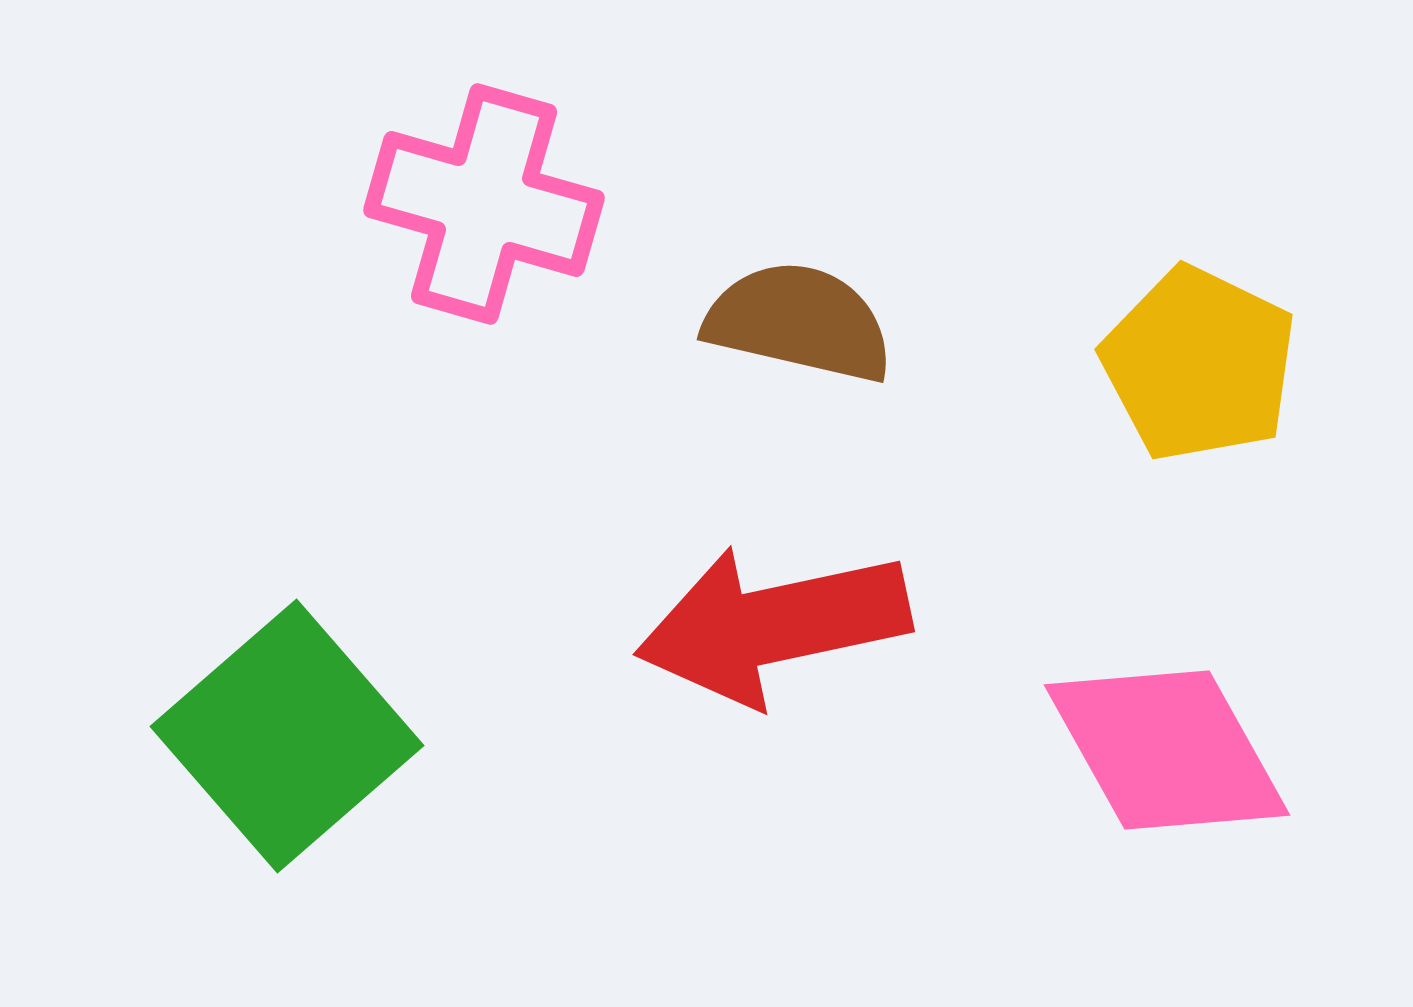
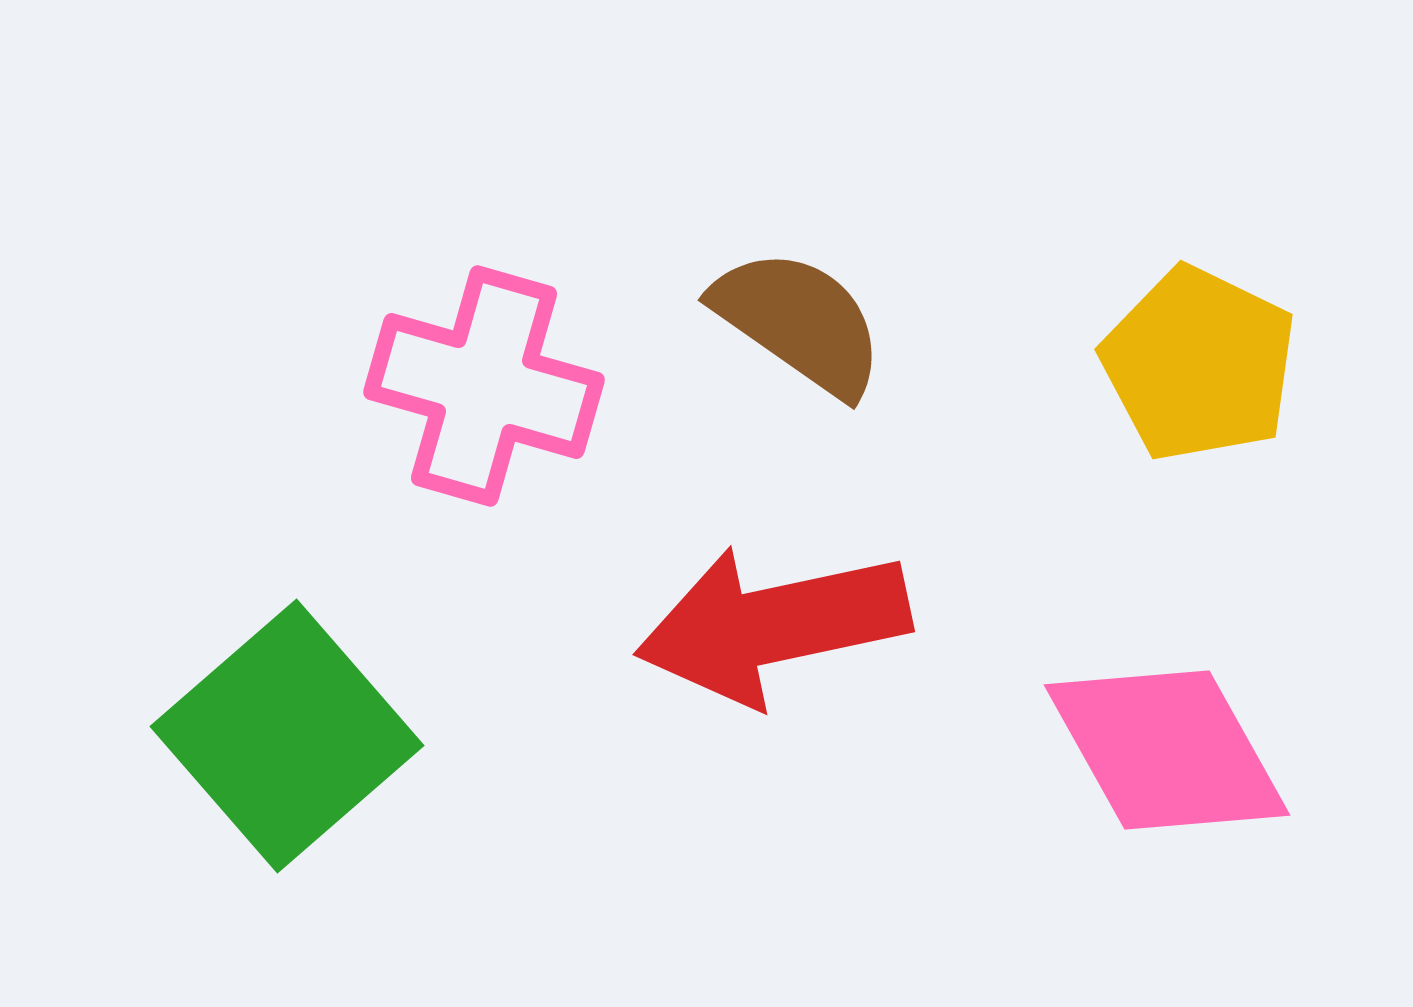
pink cross: moved 182 px down
brown semicircle: rotated 22 degrees clockwise
